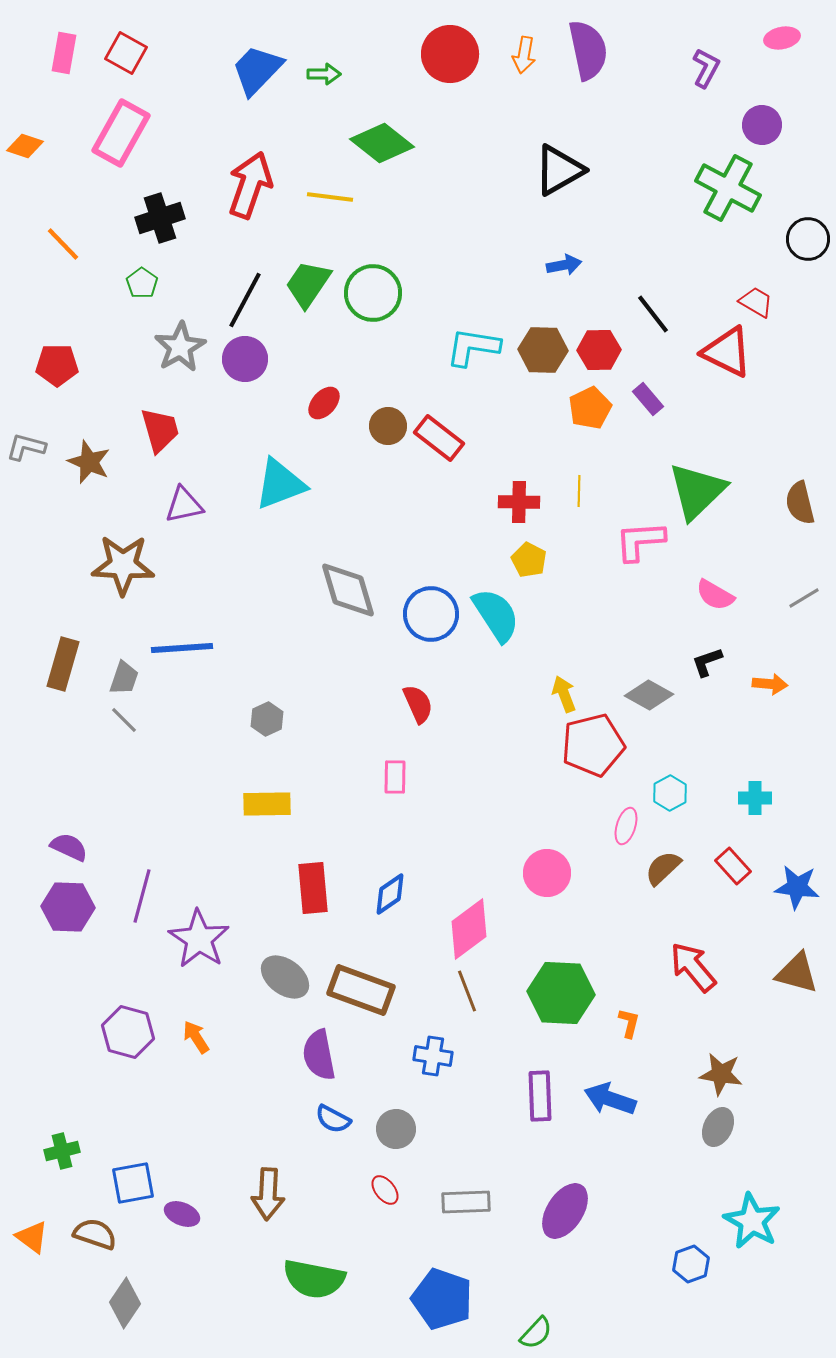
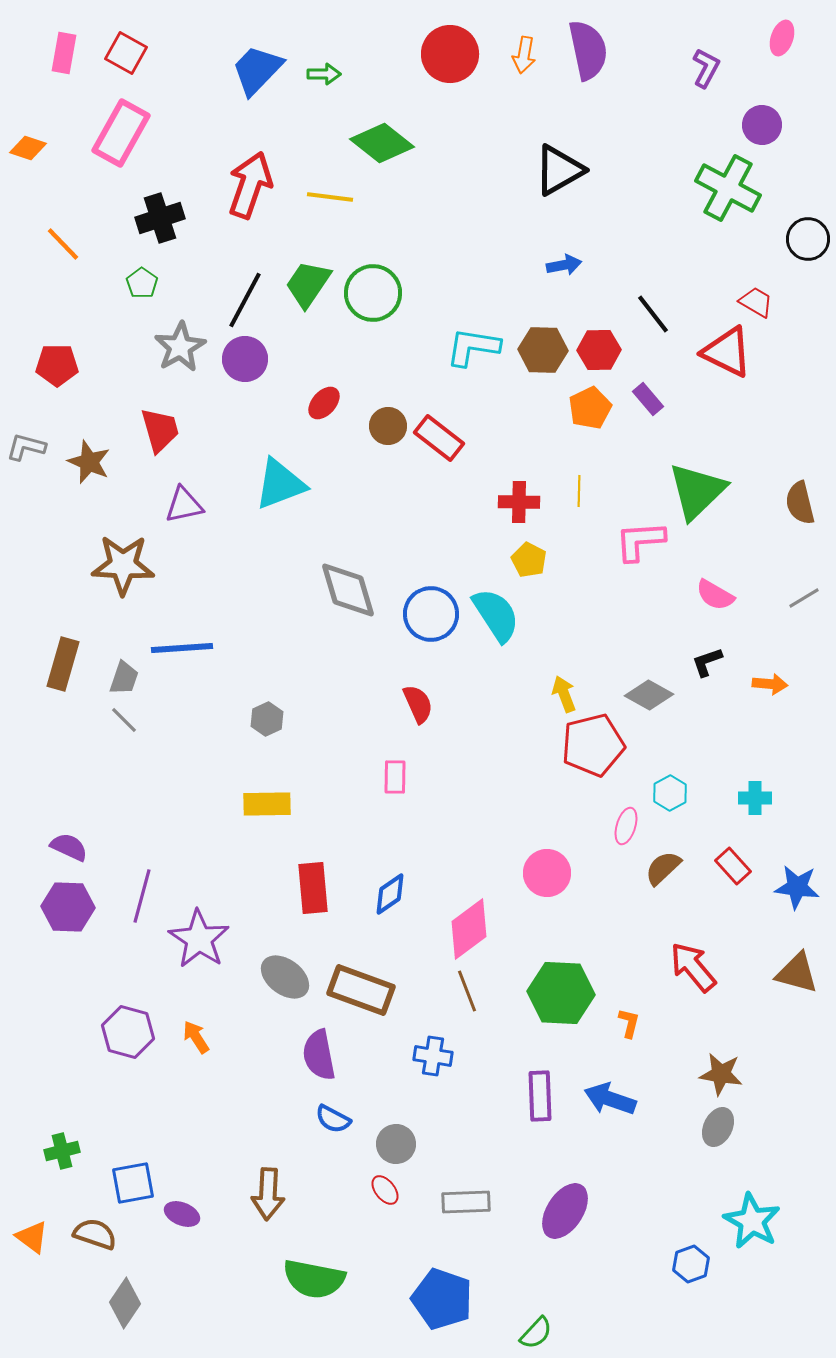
pink ellipse at (782, 38): rotated 60 degrees counterclockwise
orange diamond at (25, 146): moved 3 px right, 2 px down
gray circle at (396, 1129): moved 15 px down
